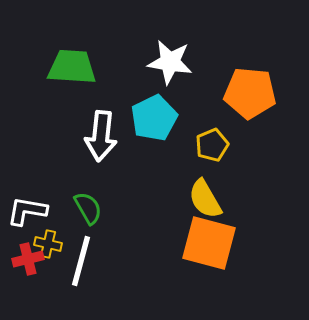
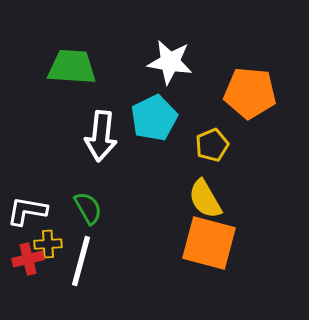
yellow cross: rotated 16 degrees counterclockwise
